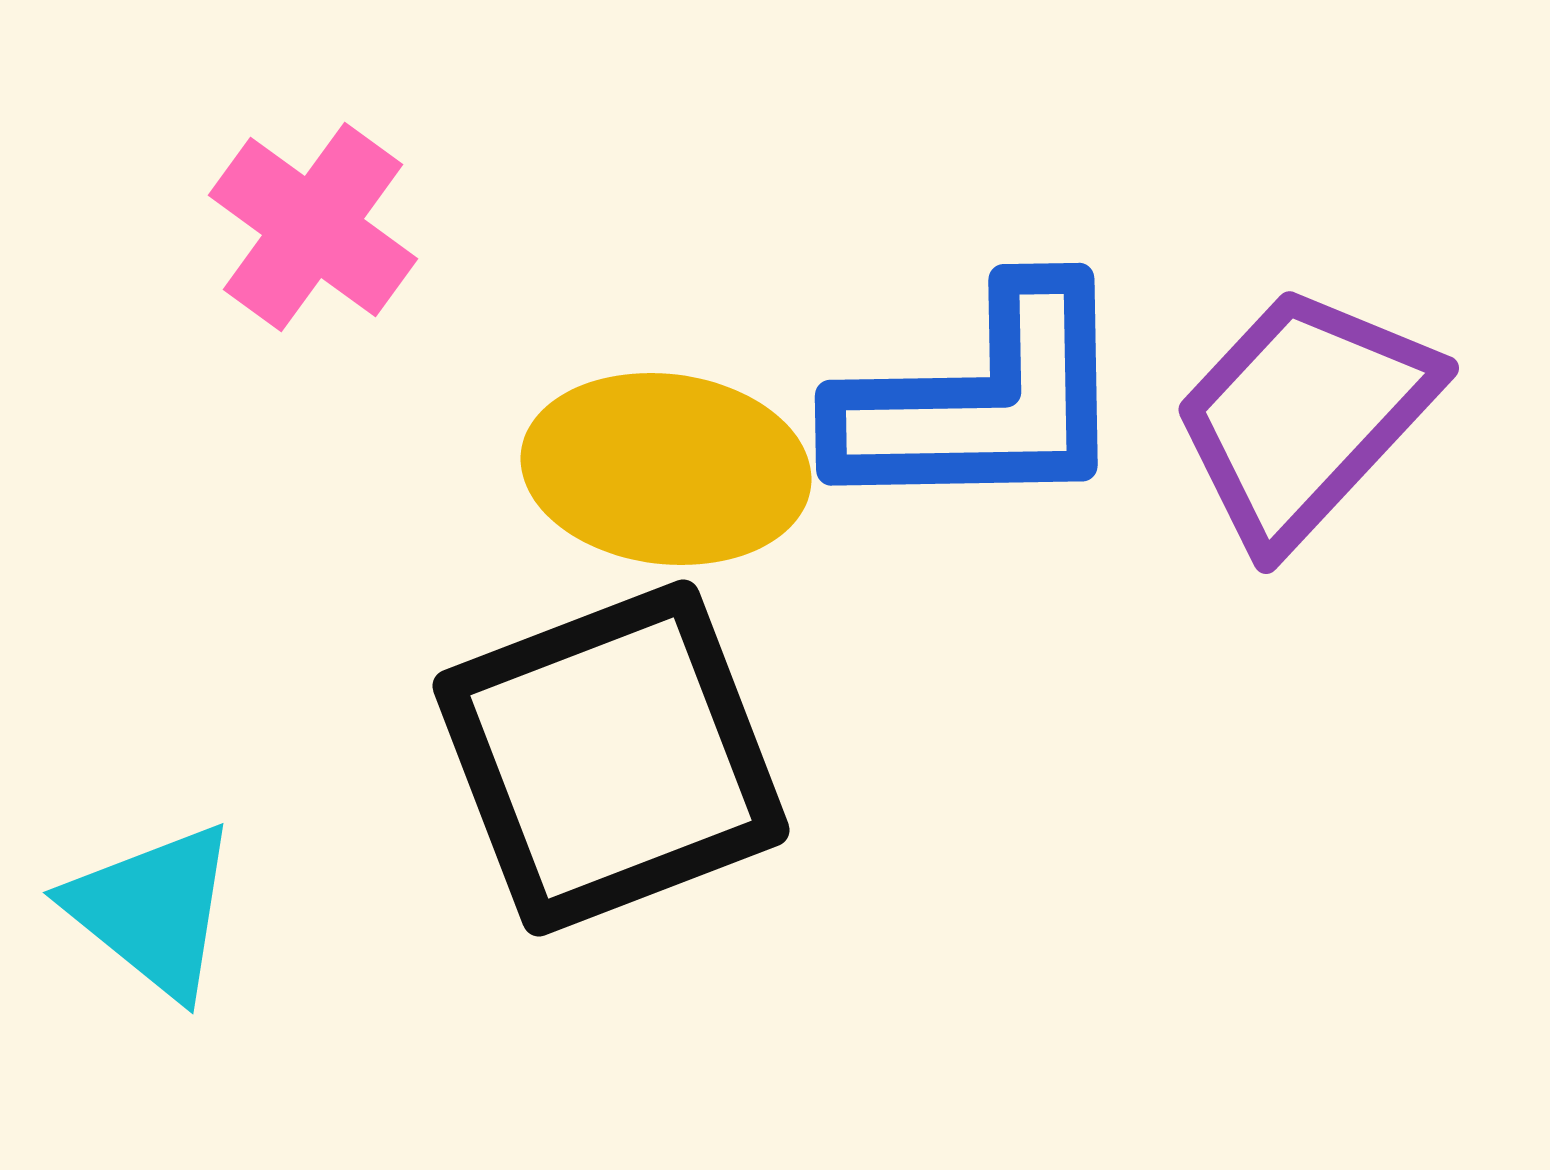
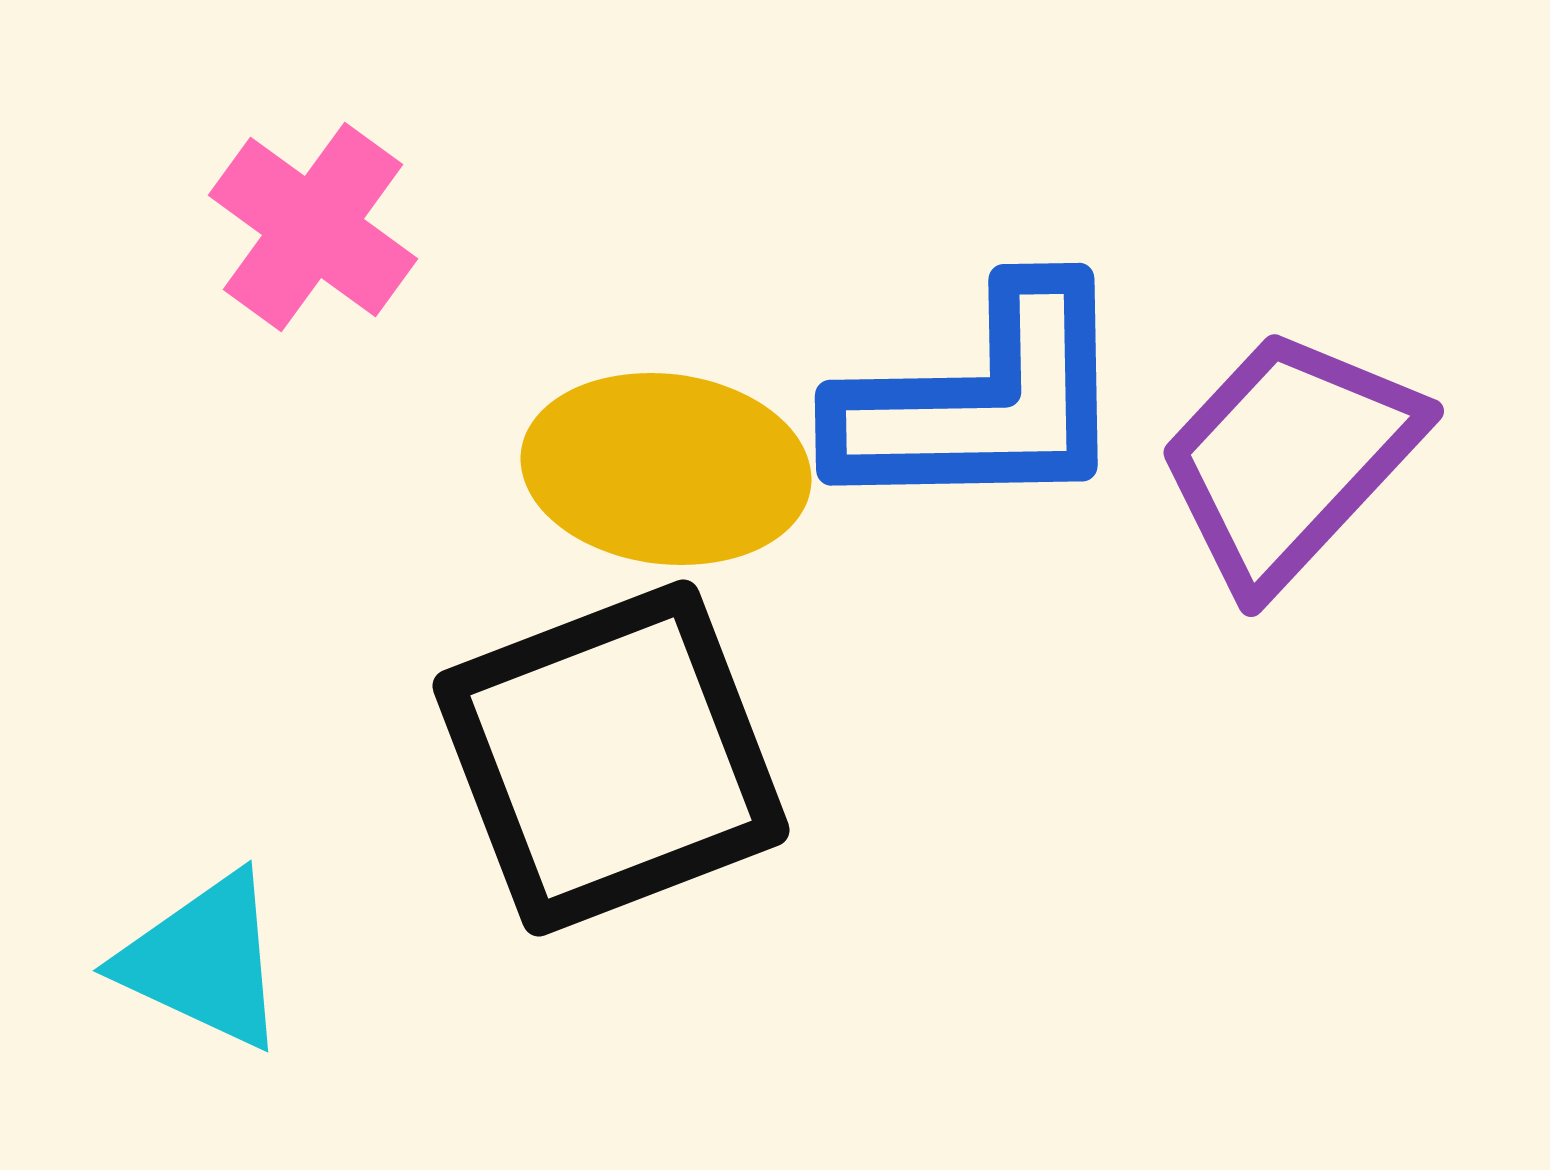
purple trapezoid: moved 15 px left, 43 px down
cyan triangle: moved 51 px right, 51 px down; rotated 14 degrees counterclockwise
